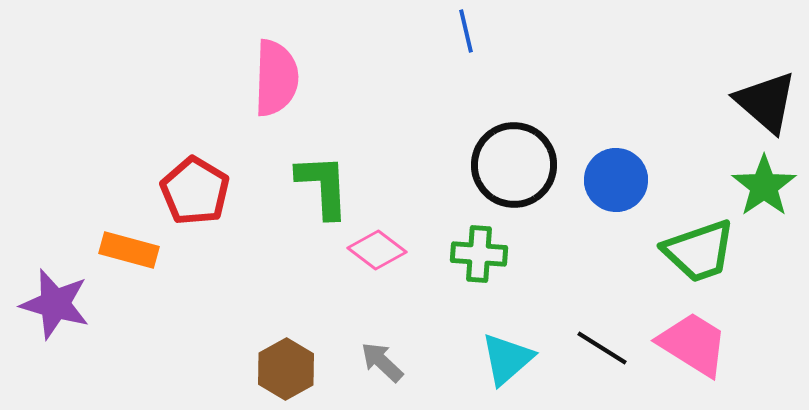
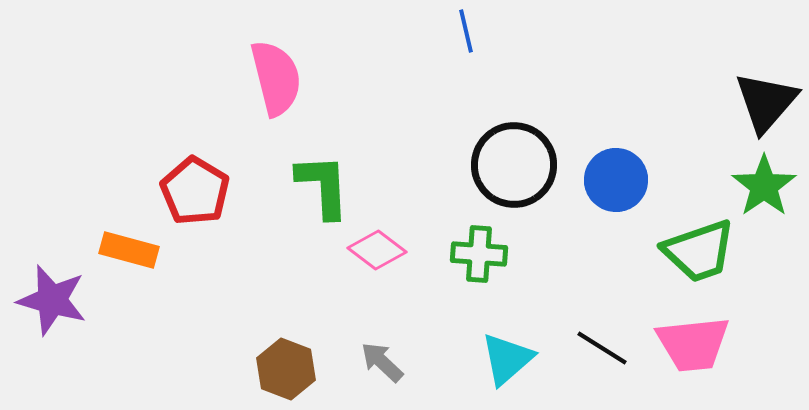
pink semicircle: rotated 16 degrees counterclockwise
black triangle: rotated 30 degrees clockwise
purple star: moved 3 px left, 4 px up
pink trapezoid: rotated 142 degrees clockwise
brown hexagon: rotated 10 degrees counterclockwise
